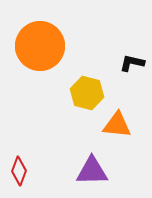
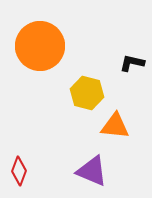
orange triangle: moved 2 px left, 1 px down
purple triangle: rotated 24 degrees clockwise
